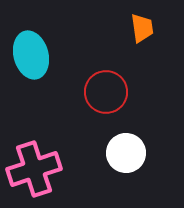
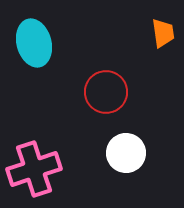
orange trapezoid: moved 21 px right, 5 px down
cyan ellipse: moved 3 px right, 12 px up
